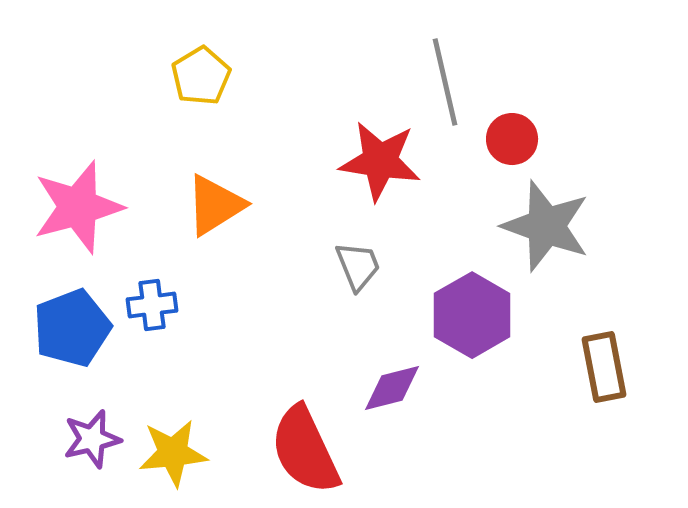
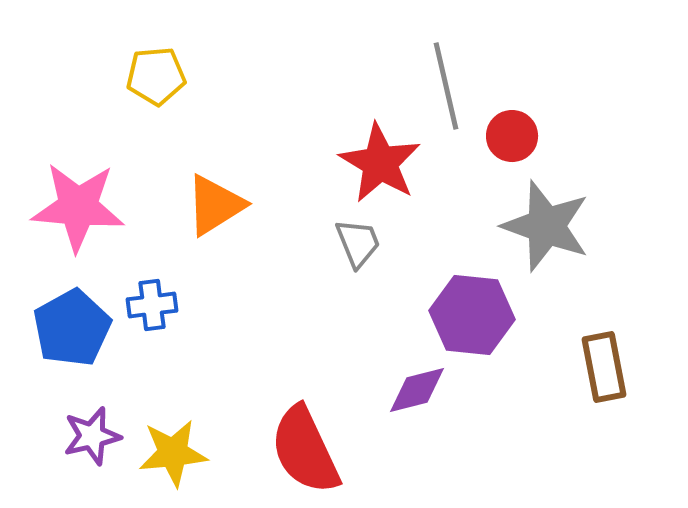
yellow pentagon: moved 45 px left; rotated 26 degrees clockwise
gray line: moved 1 px right, 4 px down
red circle: moved 3 px up
red star: moved 2 px down; rotated 22 degrees clockwise
pink star: rotated 20 degrees clockwise
gray trapezoid: moved 23 px up
purple hexagon: rotated 24 degrees counterclockwise
blue pentagon: rotated 8 degrees counterclockwise
purple diamond: moved 25 px right, 2 px down
purple star: moved 3 px up
